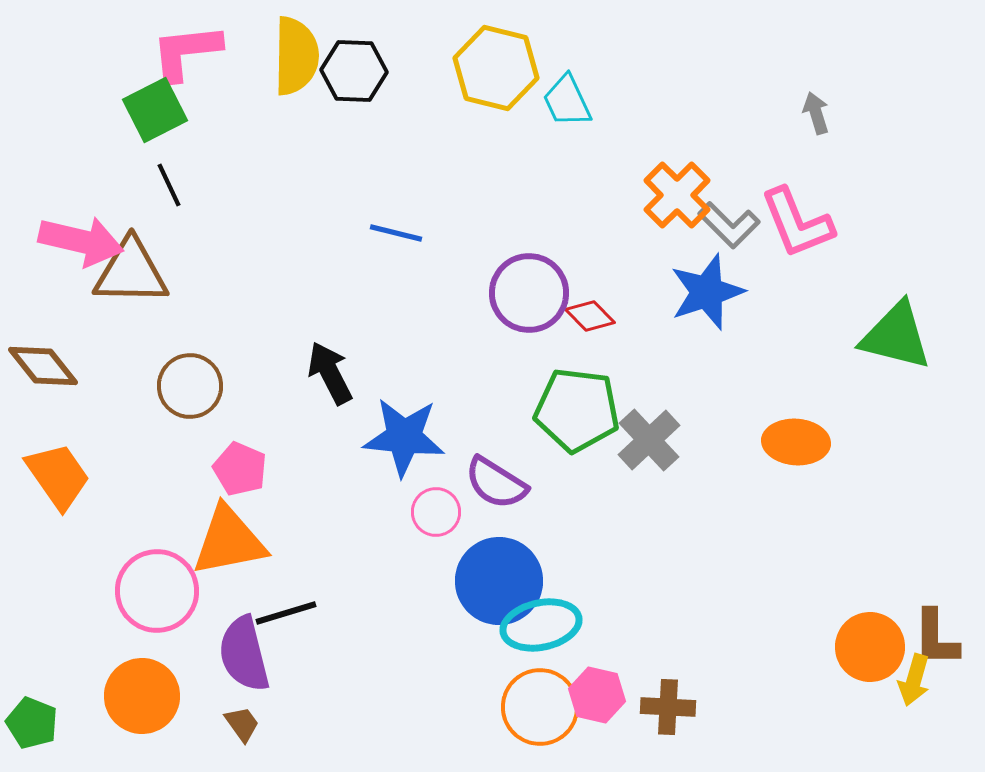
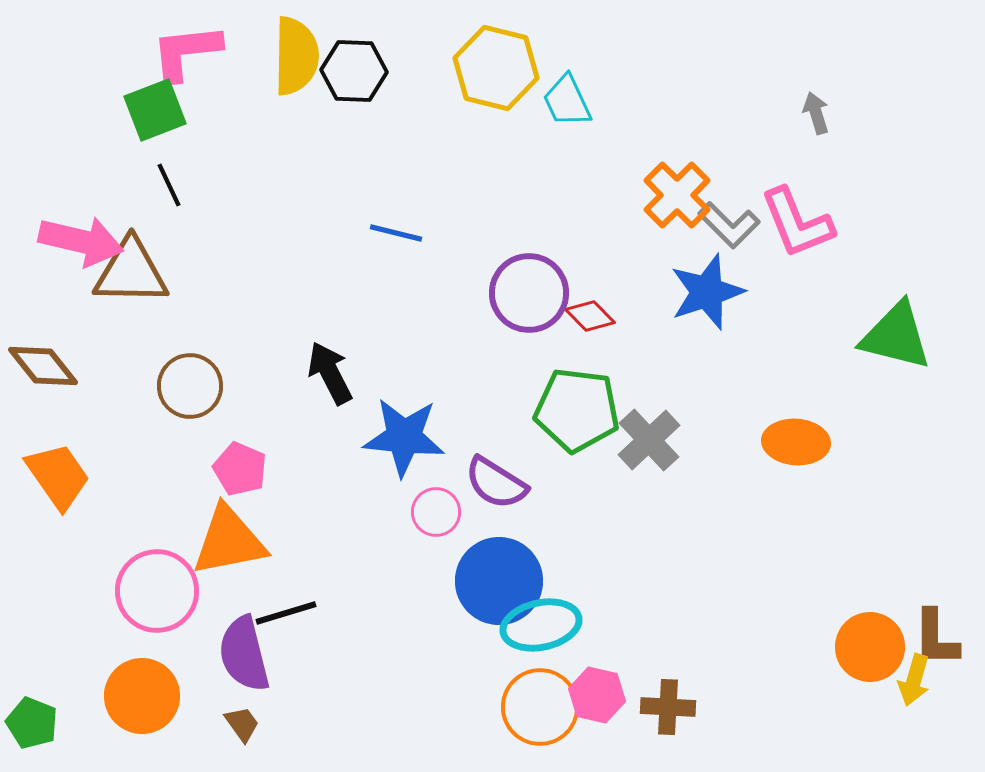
green square at (155, 110): rotated 6 degrees clockwise
